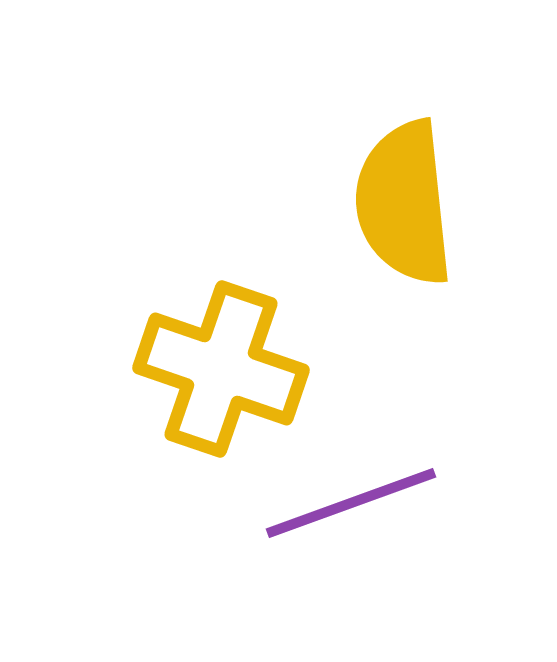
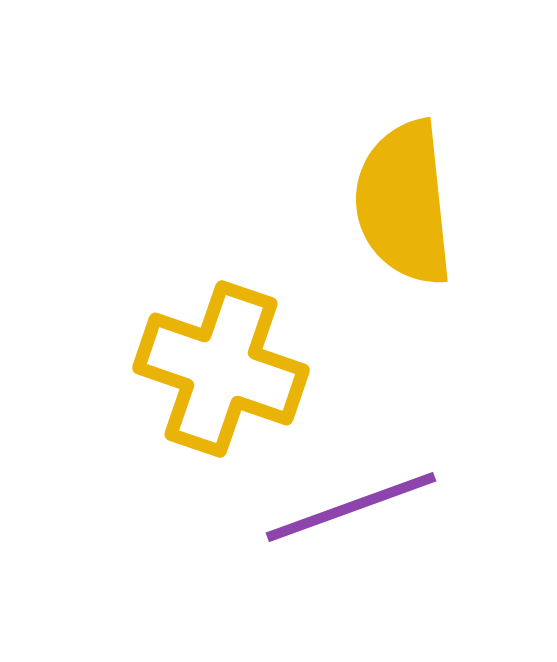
purple line: moved 4 px down
